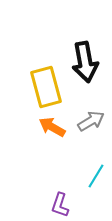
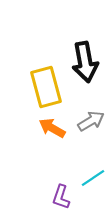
orange arrow: moved 1 px down
cyan line: moved 3 px left, 2 px down; rotated 25 degrees clockwise
purple L-shape: moved 1 px right, 8 px up
